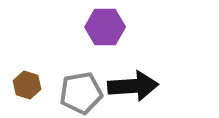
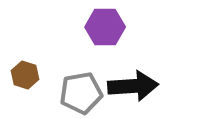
brown hexagon: moved 2 px left, 10 px up
